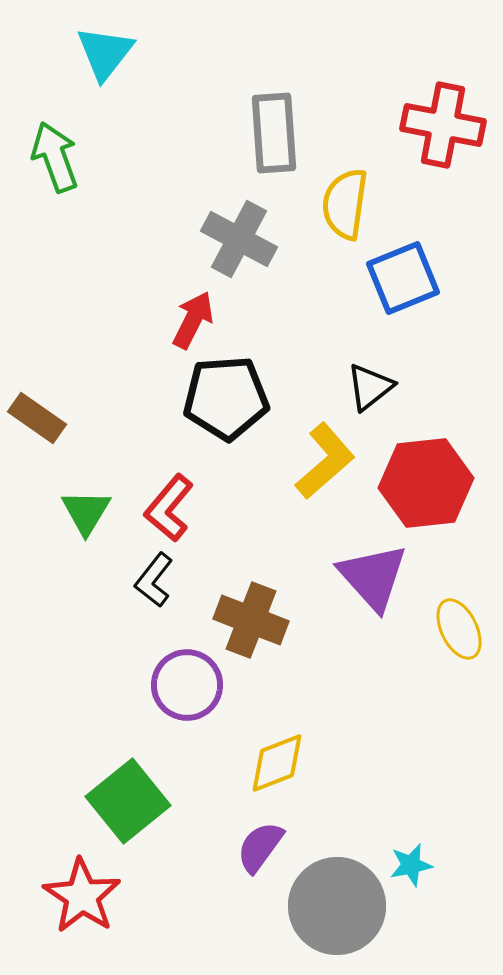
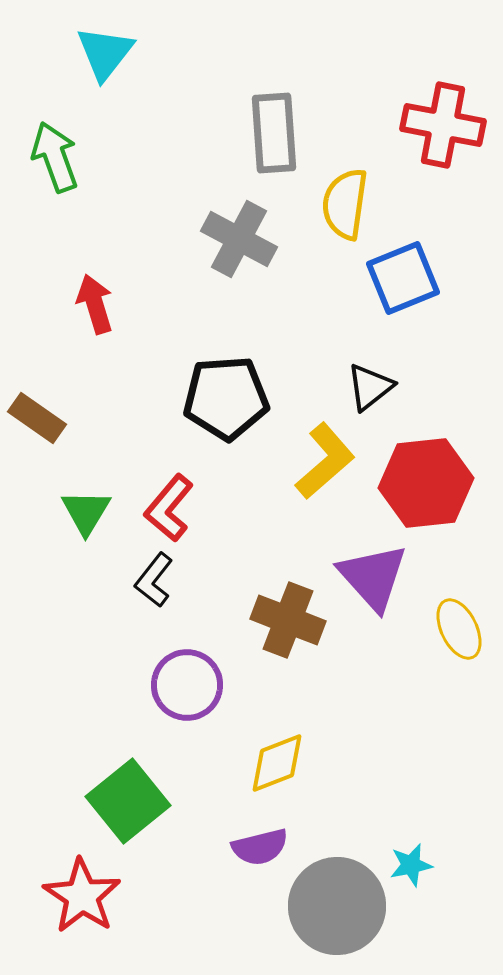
red arrow: moved 98 px left, 16 px up; rotated 44 degrees counterclockwise
brown cross: moved 37 px right
purple semicircle: rotated 140 degrees counterclockwise
